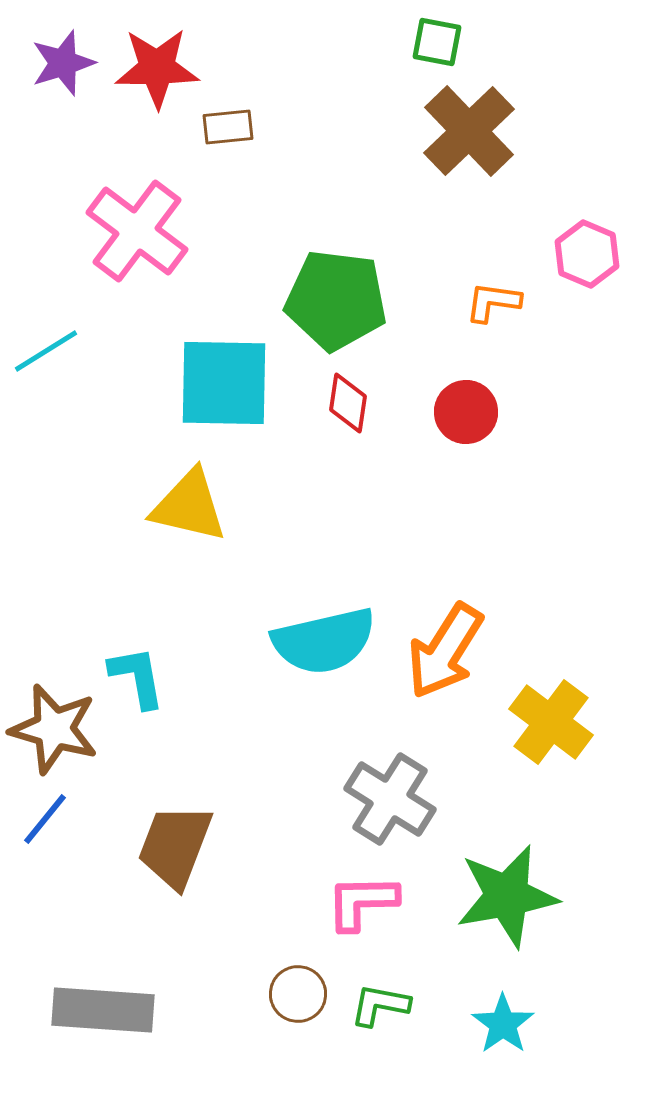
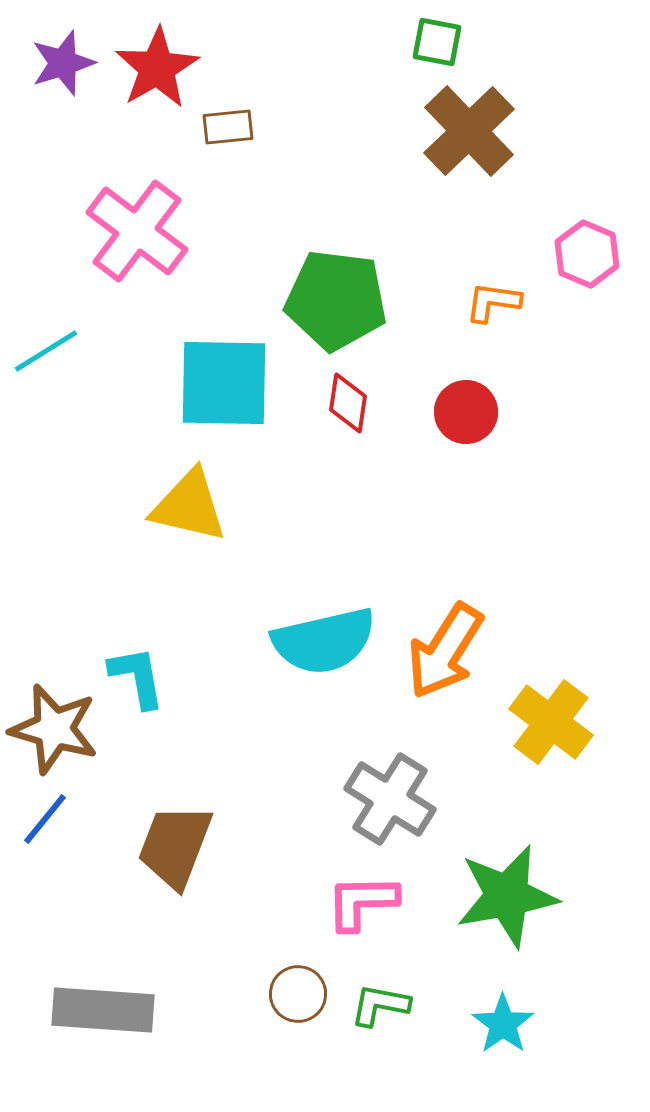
red star: rotated 30 degrees counterclockwise
